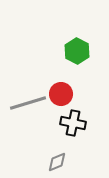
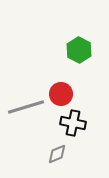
green hexagon: moved 2 px right, 1 px up
gray line: moved 2 px left, 4 px down
gray diamond: moved 8 px up
